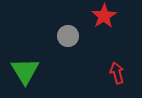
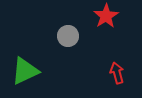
red star: moved 2 px right
green triangle: rotated 36 degrees clockwise
